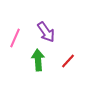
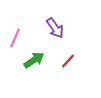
purple arrow: moved 9 px right, 4 px up
green arrow: moved 4 px left; rotated 60 degrees clockwise
